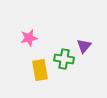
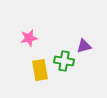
purple triangle: rotated 35 degrees clockwise
green cross: moved 2 px down
